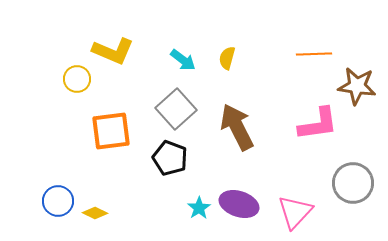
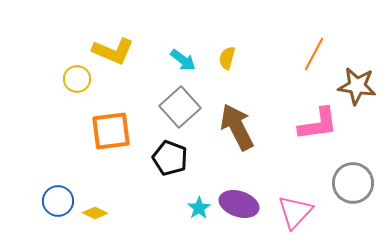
orange line: rotated 60 degrees counterclockwise
gray square: moved 4 px right, 2 px up
